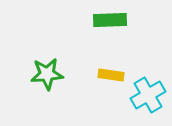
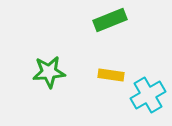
green rectangle: rotated 20 degrees counterclockwise
green star: moved 2 px right, 2 px up
